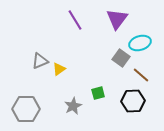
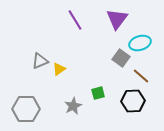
brown line: moved 1 px down
